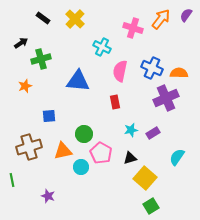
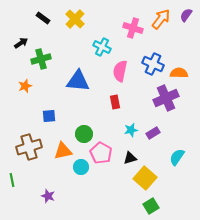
blue cross: moved 1 px right, 4 px up
